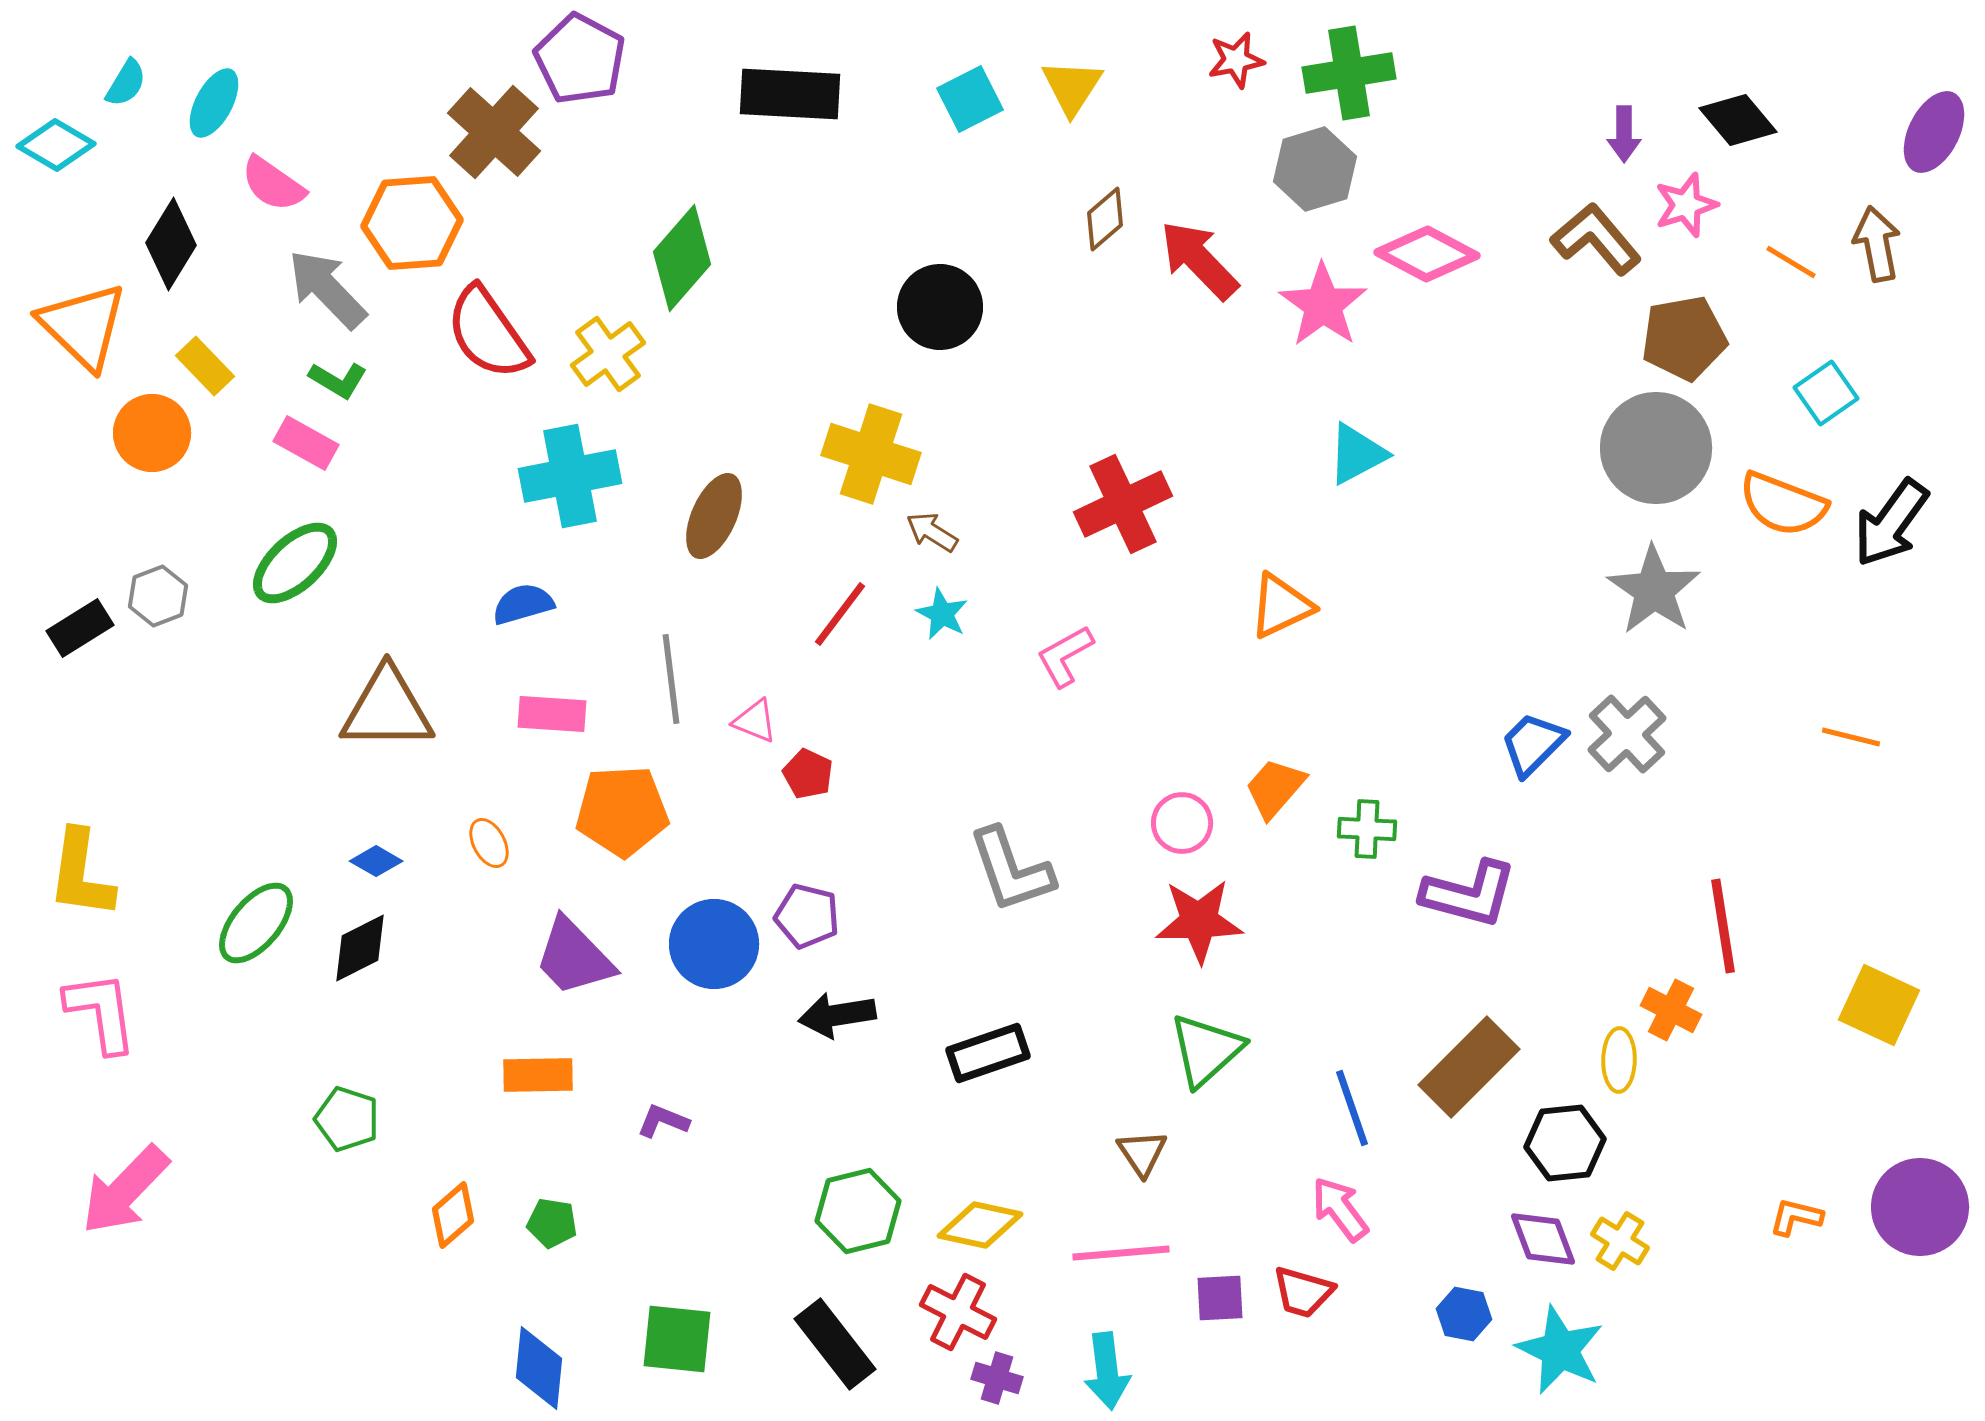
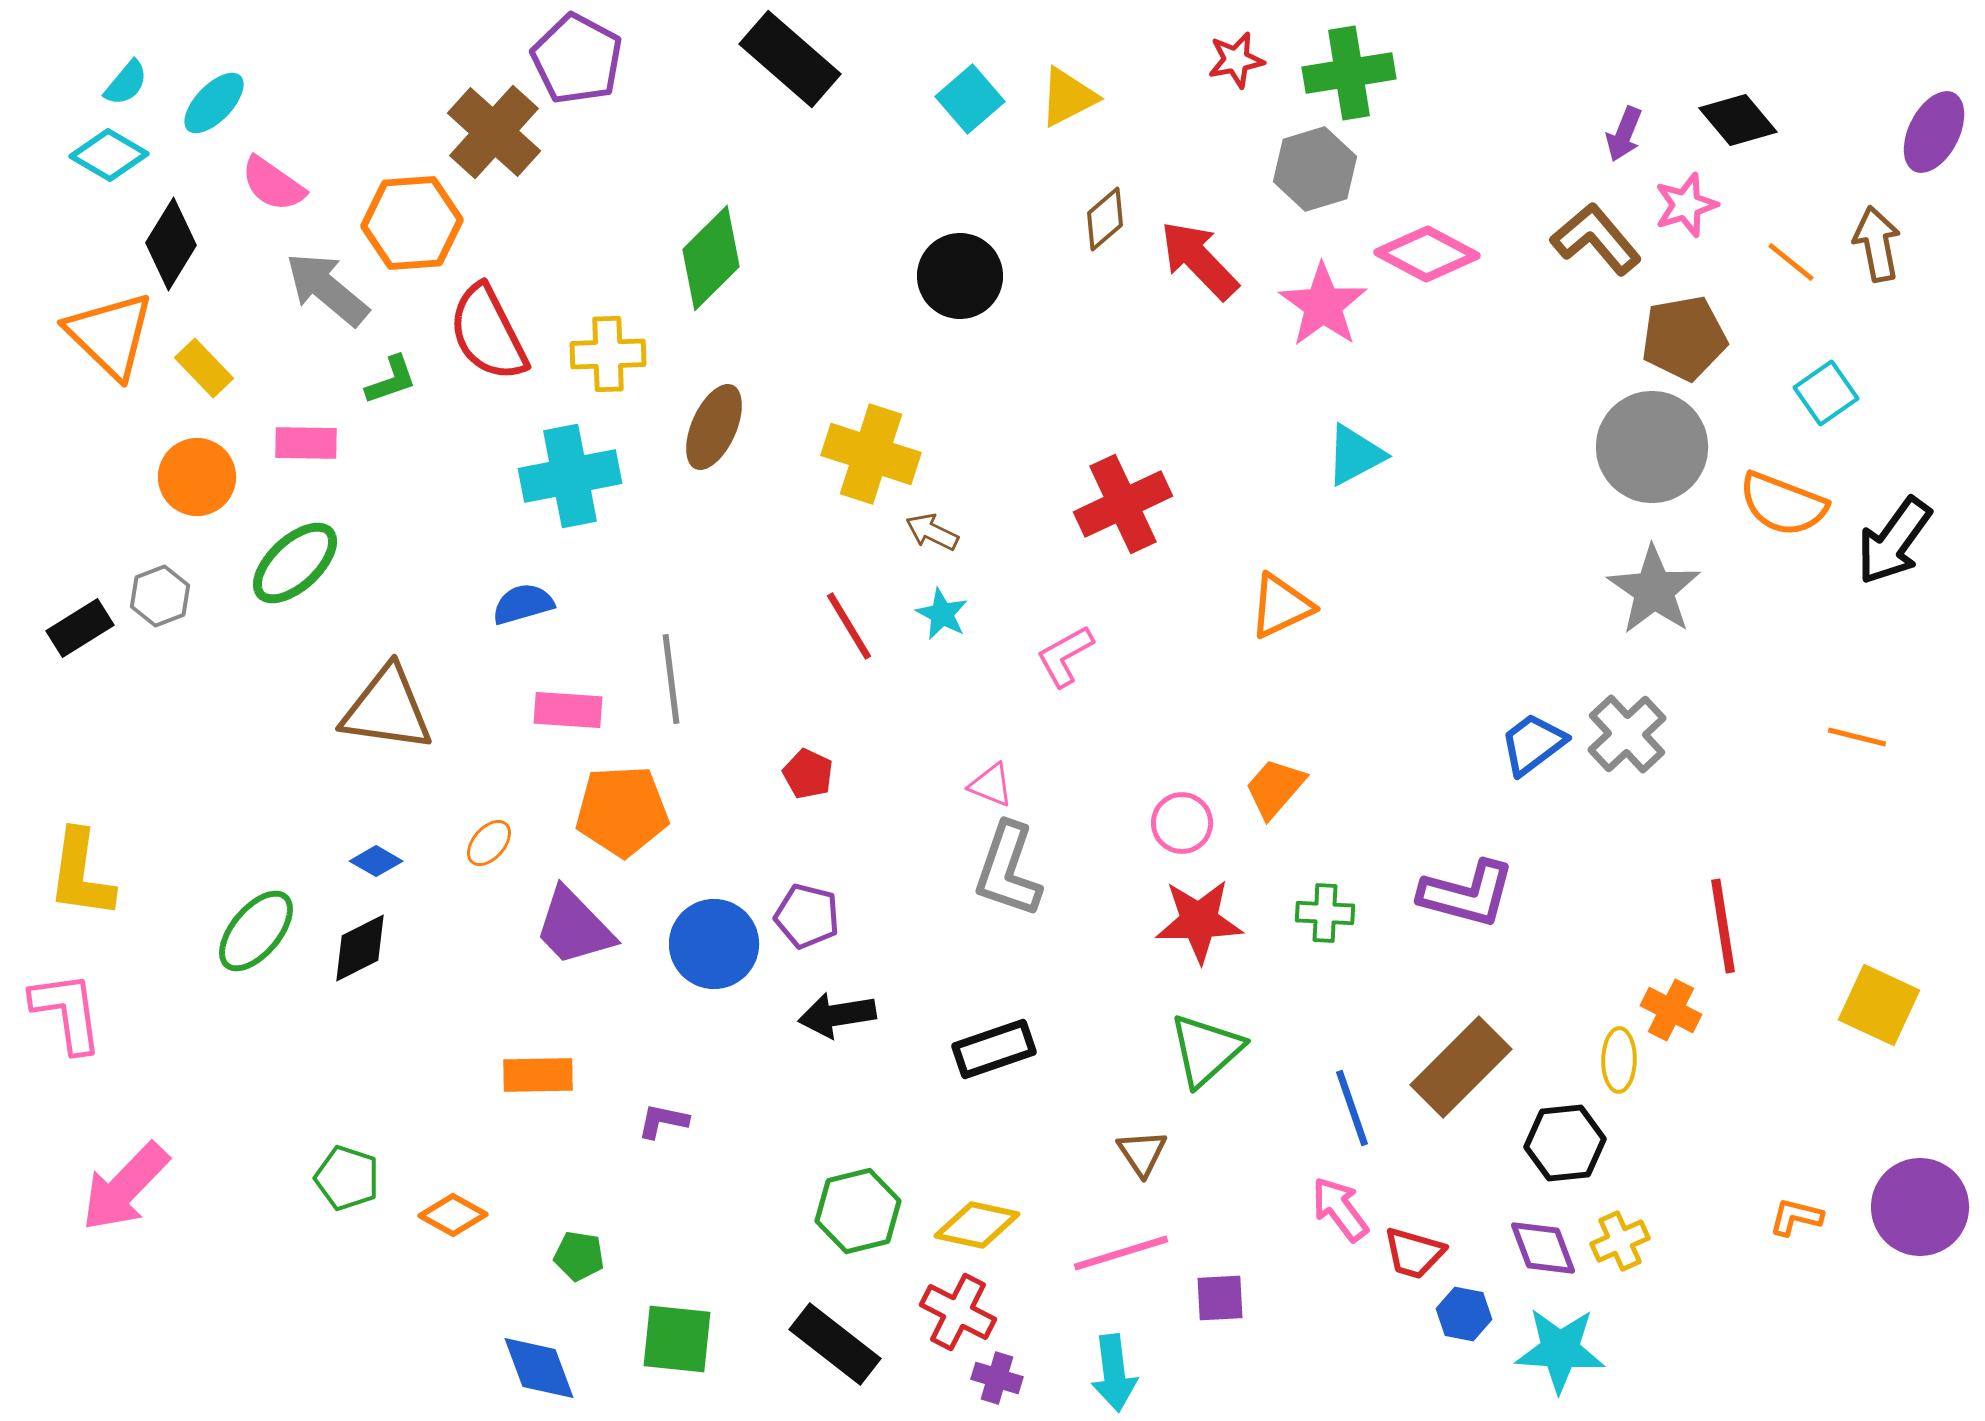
purple pentagon at (580, 59): moved 3 px left
cyan semicircle at (126, 83): rotated 9 degrees clockwise
yellow triangle at (1072, 87): moved 4 px left, 10 px down; rotated 30 degrees clockwise
black rectangle at (790, 94): moved 35 px up; rotated 38 degrees clockwise
cyan square at (970, 99): rotated 14 degrees counterclockwise
cyan ellipse at (214, 103): rotated 16 degrees clockwise
purple arrow at (1624, 134): rotated 22 degrees clockwise
cyan diamond at (56, 145): moved 53 px right, 10 px down
green diamond at (682, 258): moved 29 px right; rotated 4 degrees clockwise
orange line at (1791, 262): rotated 8 degrees clockwise
gray arrow at (327, 289): rotated 6 degrees counterclockwise
black circle at (940, 307): moved 20 px right, 31 px up
orange triangle at (83, 326): moved 27 px right, 9 px down
red semicircle at (488, 333): rotated 8 degrees clockwise
yellow cross at (608, 354): rotated 34 degrees clockwise
yellow rectangle at (205, 366): moved 1 px left, 2 px down
green L-shape at (338, 380): moved 53 px right; rotated 50 degrees counterclockwise
orange circle at (152, 433): moved 45 px right, 44 px down
pink rectangle at (306, 443): rotated 28 degrees counterclockwise
gray circle at (1656, 448): moved 4 px left, 1 px up
cyan triangle at (1357, 454): moved 2 px left, 1 px down
brown ellipse at (714, 516): moved 89 px up
black arrow at (1891, 523): moved 3 px right, 18 px down
brown arrow at (932, 532): rotated 6 degrees counterclockwise
gray hexagon at (158, 596): moved 2 px right
red line at (840, 614): moved 9 px right, 12 px down; rotated 68 degrees counterclockwise
brown triangle at (387, 709): rotated 8 degrees clockwise
pink rectangle at (552, 714): moved 16 px right, 4 px up
pink triangle at (755, 721): moved 236 px right, 64 px down
orange line at (1851, 737): moved 6 px right
blue trapezoid at (1533, 744): rotated 8 degrees clockwise
green cross at (1367, 829): moved 42 px left, 84 px down
orange ellipse at (489, 843): rotated 69 degrees clockwise
gray L-shape at (1011, 870): moved 3 px left; rotated 38 degrees clockwise
purple L-shape at (1469, 894): moved 2 px left
green ellipse at (256, 923): moved 8 px down
purple trapezoid at (574, 957): moved 30 px up
pink L-shape at (101, 1012): moved 34 px left
black rectangle at (988, 1053): moved 6 px right, 4 px up
brown rectangle at (1469, 1067): moved 8 px left
green pentagon at (347, 1119): moved 59 px down
purple L-shape at (663, 1121): rotated 10 degrees counterclockwise
pink arrow at (125, 1190): moved 3 px up
orange diamond at (453, 1215): rotated 70 degrees clockwise
green pentagon at (552, 1223): moved 27 px right, 33 px down
yellow diamond at (980, 1225): moved 3 px left
purple diamond at (1543, 1239): moved 9 px down
yellow cross at (1620, 1241): rotated 34 degrees clockwise
pink line at (1121, 1253): rotated 12 degrees counterclockwise
red trapezoid at (1303, 1292): moved 111 px right, 39 px up
black rectangle at (835, 1344): rotated 14 degrees counterclockwise
cyan star at (1560, 1350): rotated 22 degrees counterclockwise
blue diamond at (539, 1368): rotated 26 degrees counterclockwise
cyan arrow at (1107, 1371): moved 7 px right, 2 px down
